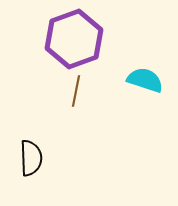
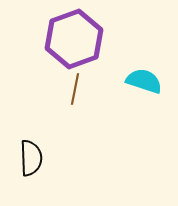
cyan semicircle: moved 1 px left, 1 px down
brown line: moved 1 px left, 2 px up
